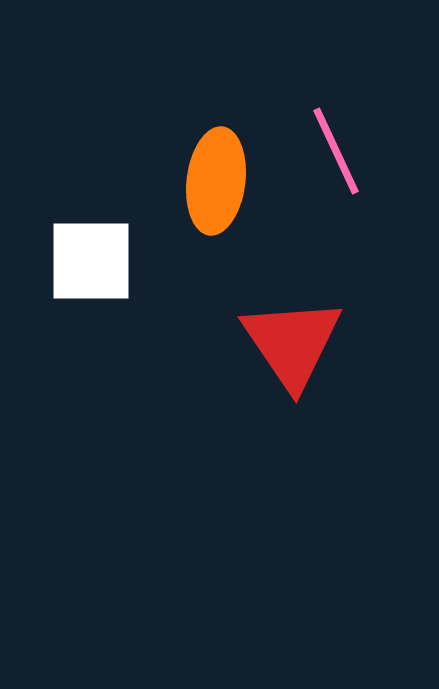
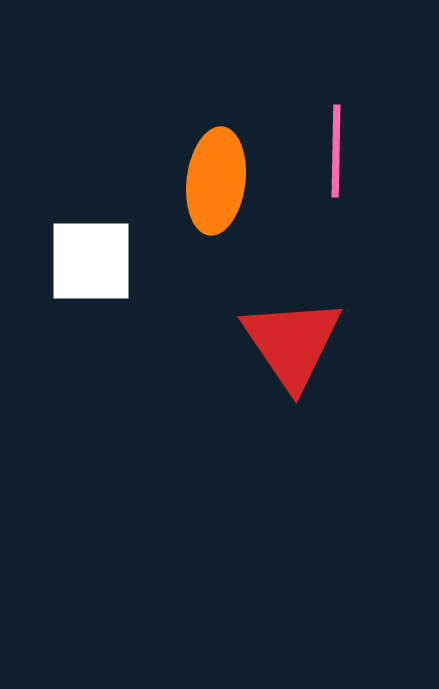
pink line: rotated 26 degrees clockwise
